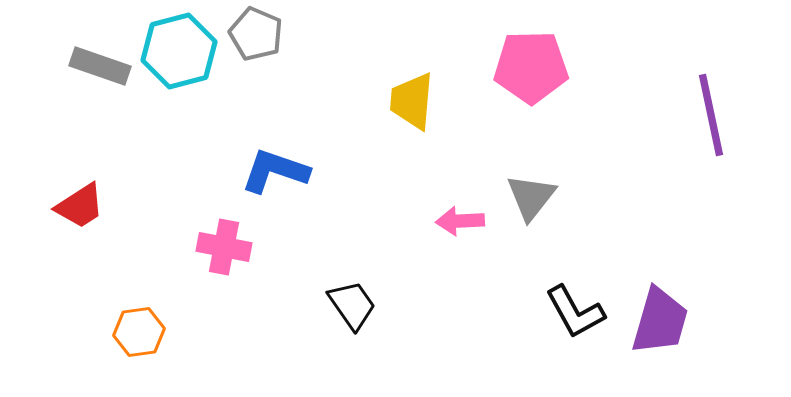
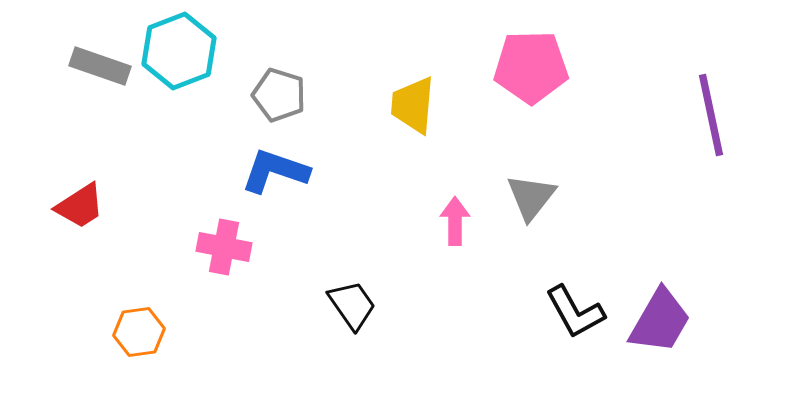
gray pentagon: moved 23 px right, 61 px down; rotated 6 degrees counterclockwise
cyan hexagon: rotated 6 degrees counterclockwise
yellow trapezoid: moved 1 px right, 4 px down
pink arrow: moved 5 px left; rotated 93 degrees clockwise
purple trapezoid: rotated 14 degrees clockwise
